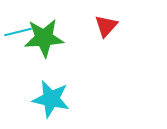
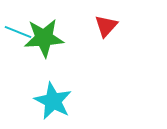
cyan line: rotated 36 degrees clockwise
cyan star: moved 2 px right, 2 px down; rotated 15 degrees clockwise
